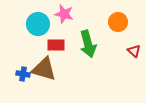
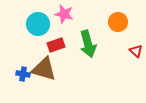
red rectangle: rotated 18 degrees counterclockwise
red triangle: moved 2 px right
